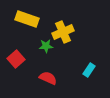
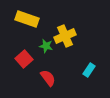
yellow cross: moved 2 px right, 4 px down
green star: rotated 16 degrees clockwise
red square: moved 8 px right
red semicircle: rotated 30 degrees clockwise
